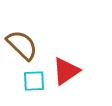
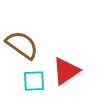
brown semicircle: rotated 8 degrees counterclockwise
